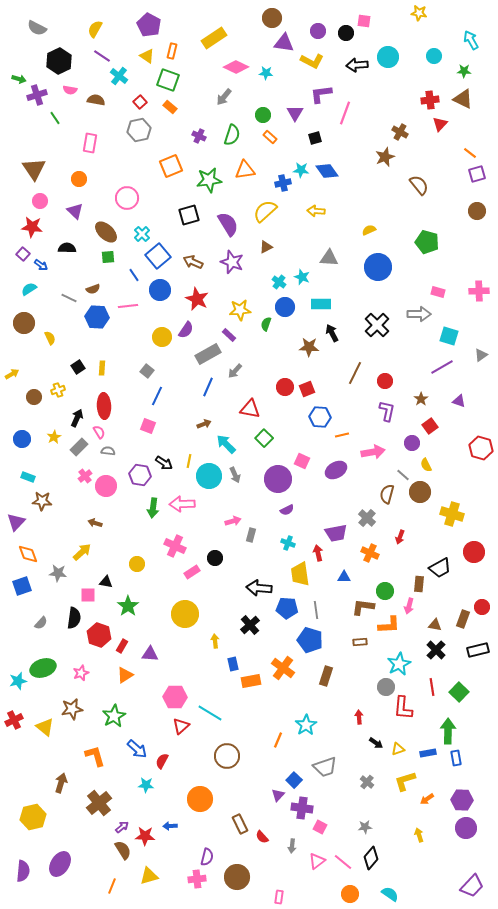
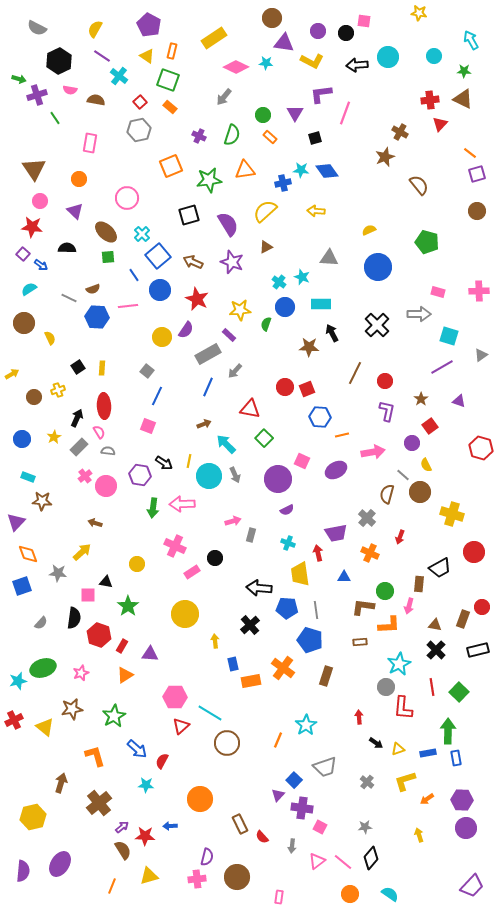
cyan star at (266, 73): moved 10 px up
brown circle at (227, 756): moved 13 px up
